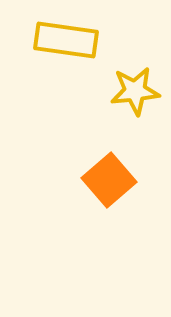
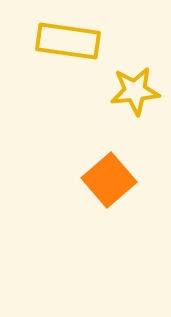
yellow rectangle: moved 2 px right, 1 px down
